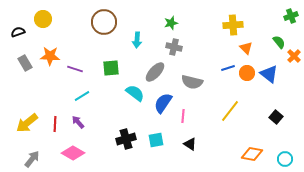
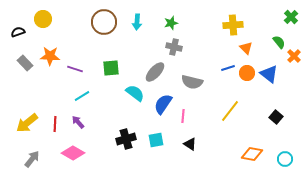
green cross: moved 1 px down; rotated 24 degrees counterclockwise
cyan arrow: moved 18 px up
gray rectangle: rotated 14 degrees counterclockwise
blue semicircle: moved 1 px down
